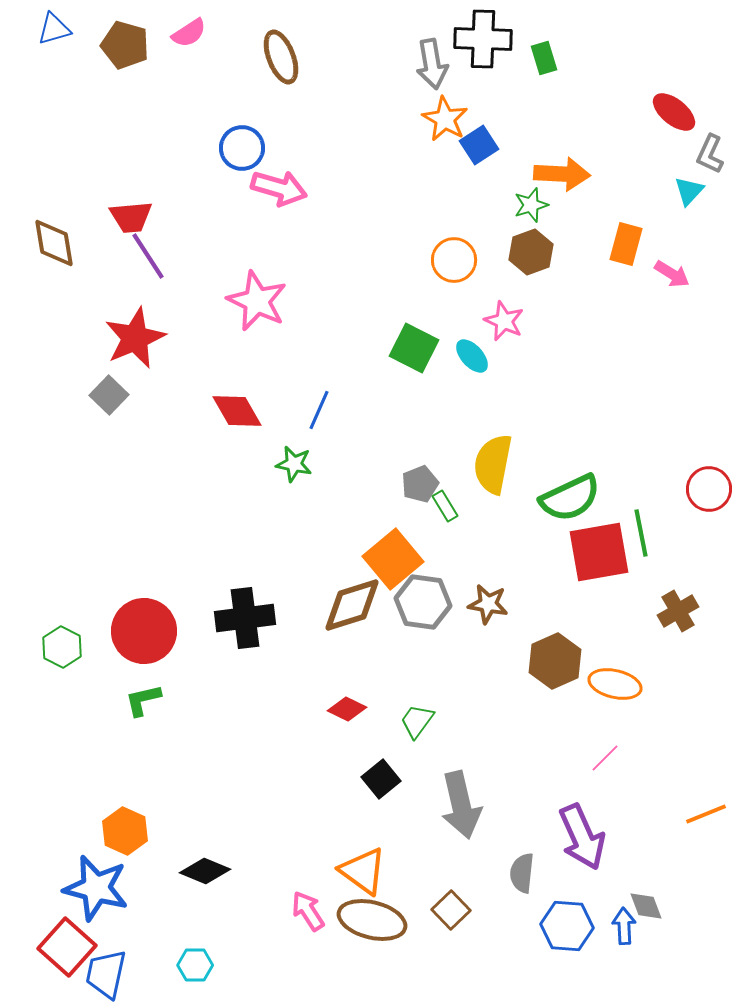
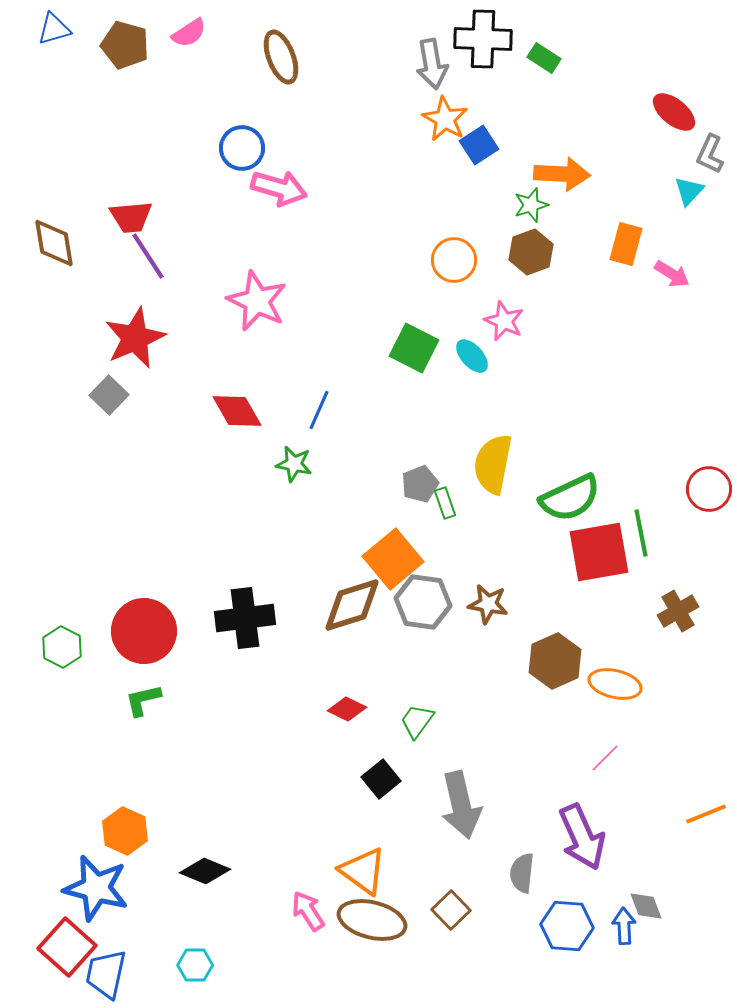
green rectangle at (544, 58): rotated 40 degrees counterclockwise
green rectangle at (445, 506): moved 3 px up; rotated 12 degrees clockwise
